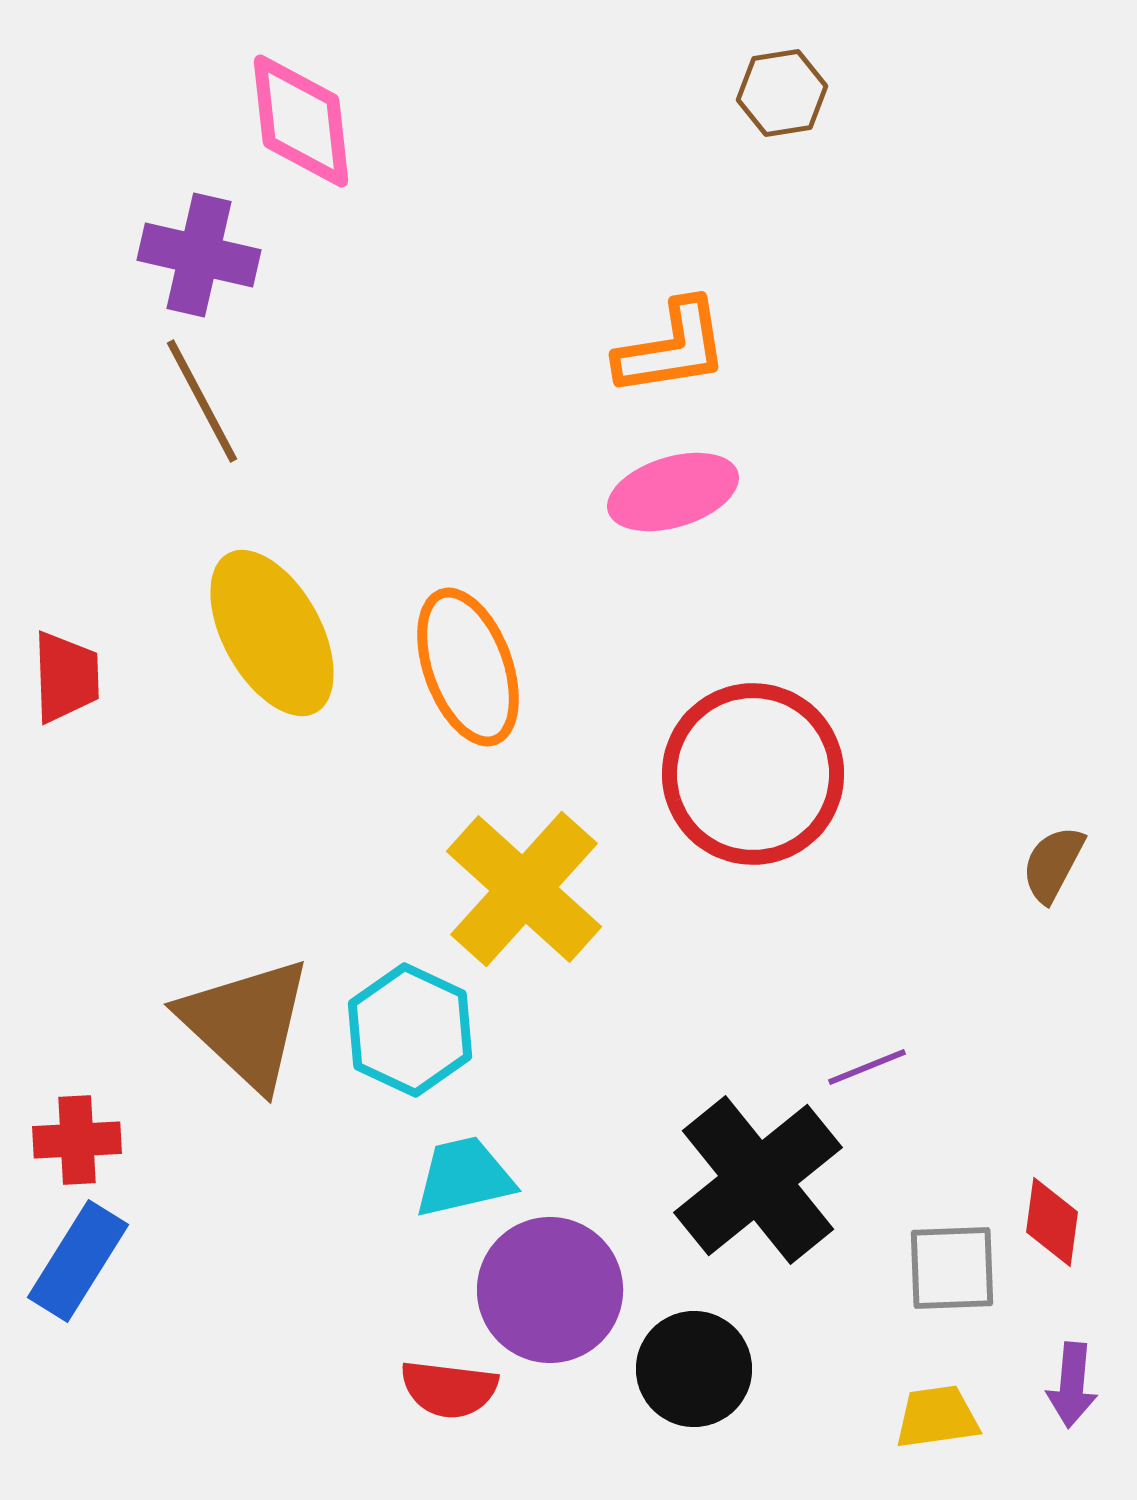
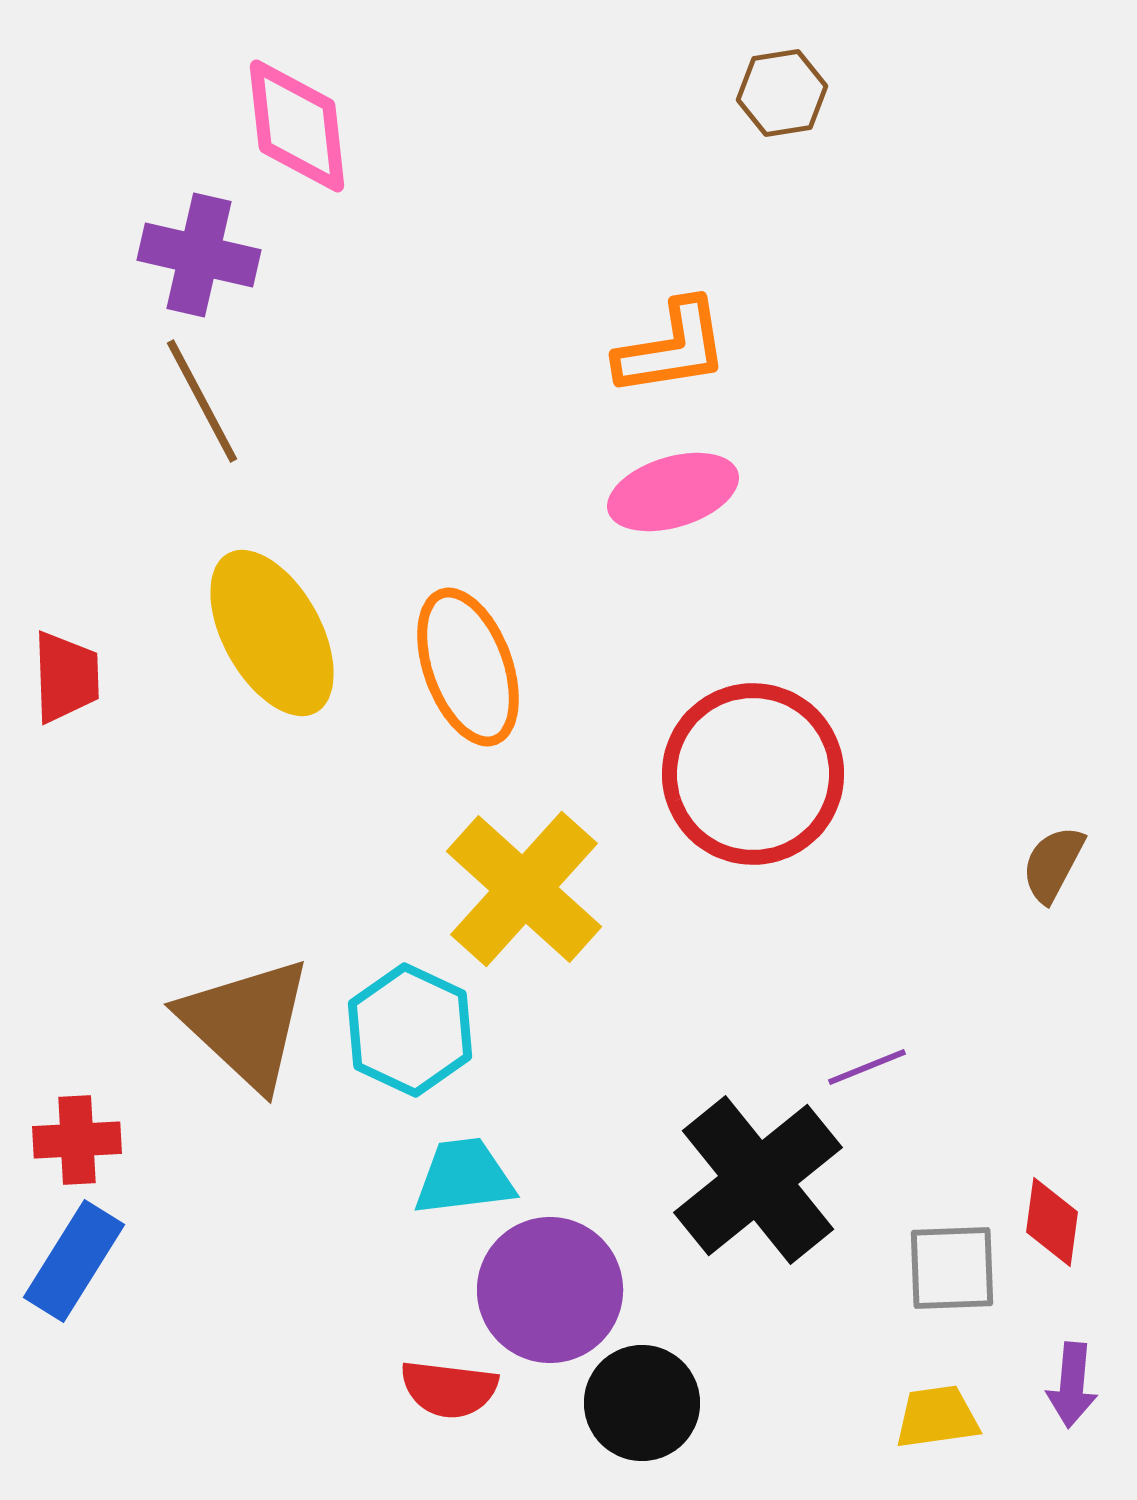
pink diamond: moved 4 px left, 5 px down
cyan trapezoid: rotated 6 degrees clockwise
blue rectangle: moved 4 px left
black circle: moved 52 px left, 34 px down
